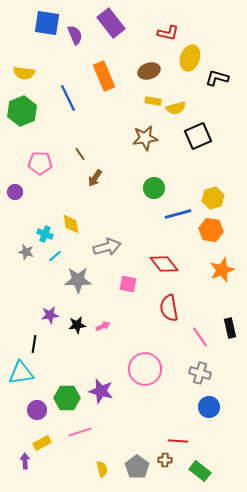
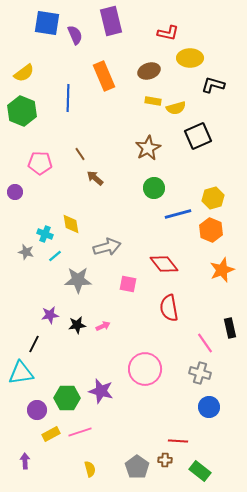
purple rectangle at (111, 23): moved 2 px up; rotated 24 degrees clockwise
yellow ellipse at (190, 58): rotated 70 degrees clockwise
yellow semicircle at (24, 73): rotated 45 degrees counterclockwise
black L-shape at (217, 78): moved 4 px left, 7 px down
blue line at (68, 98): rotated 28 degrees clockwise
green hexagon at (22, 111): rotated 16 degrees counterclockwise
brown star at (145, 138): moved 3 px right, 10 px down; rotated 20 degrees counterclockwise
brown arrow at (95, 178): rotated 96 degrees clockwise
orange hexagon at (211, 230): rotated 15 degrees clockwise
pink line at (200, 337): moved 5 px right, 6 px down
black line at (34, 344): rotated 18 degrees clockwise
yellow rectangle at (42, 443): moved 9 px right, 9 px up
yellow semicircle at (102, 469): moved 12 px left
